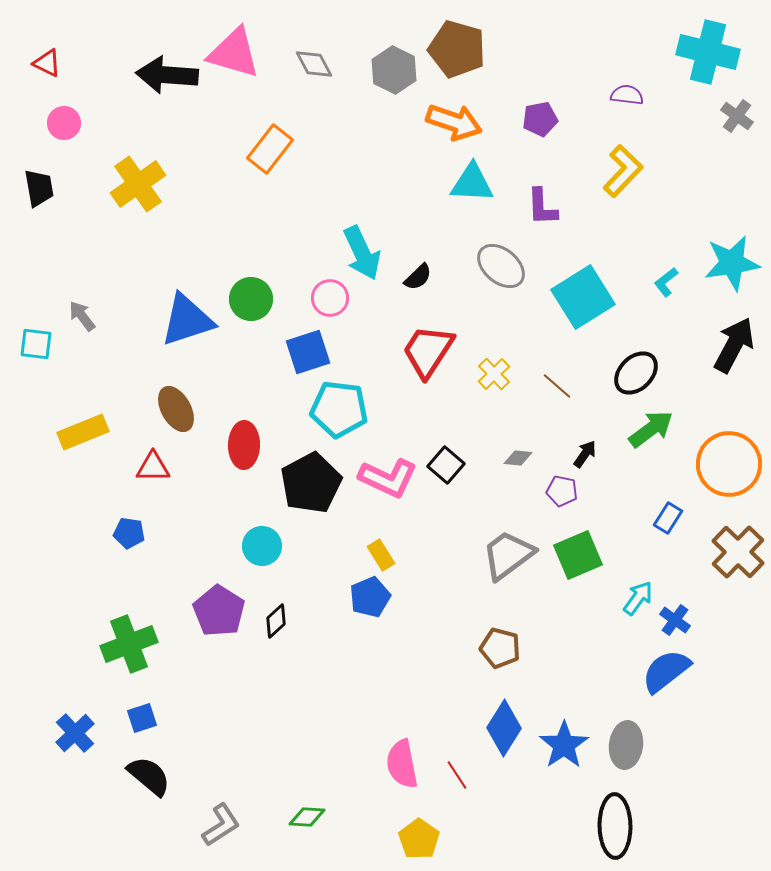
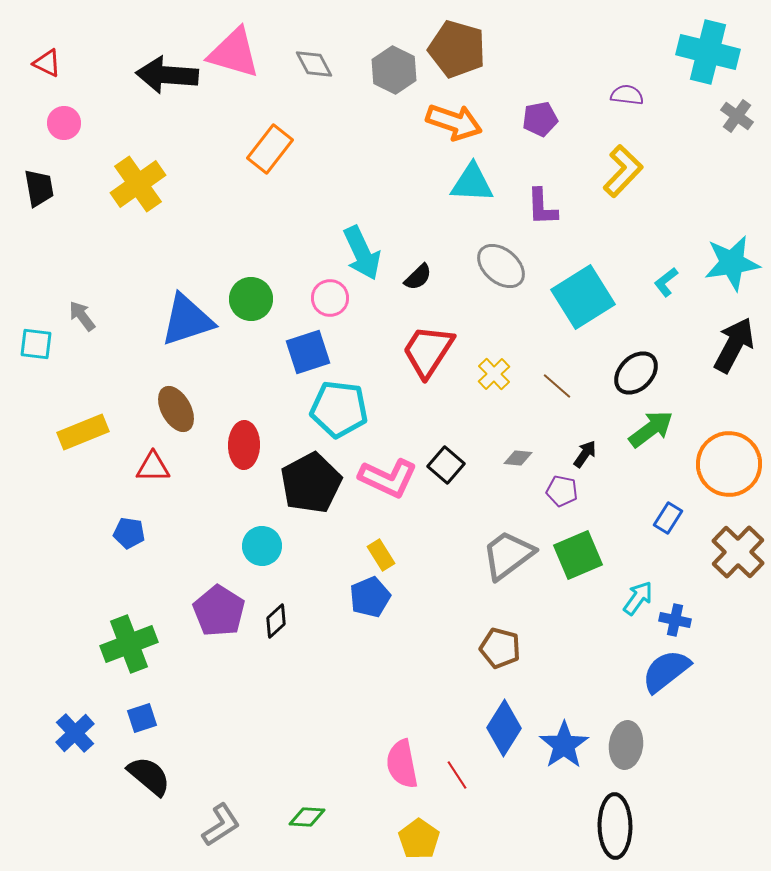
blue cross at (675, 620): rotated 24 degrees counterclockwise
